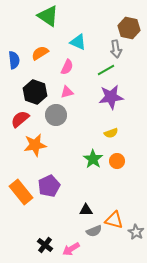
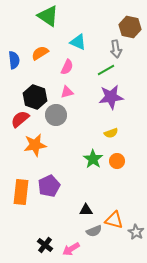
brown hexagon: moved 1 px right, 1 px up
black hexagon: moved 5 px down
orange rectangle: rotated 45 degrees clockwise
